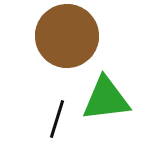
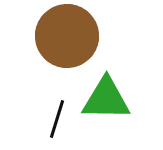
green triangle: rotated 8 degrees clockwise
